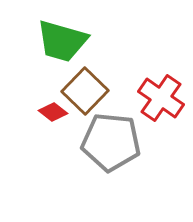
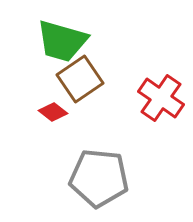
brown square: moved 5 px left, 12 px up; rotated 12 degrees clockwise
gray pentagon: moved 12 px left, 36 px down
